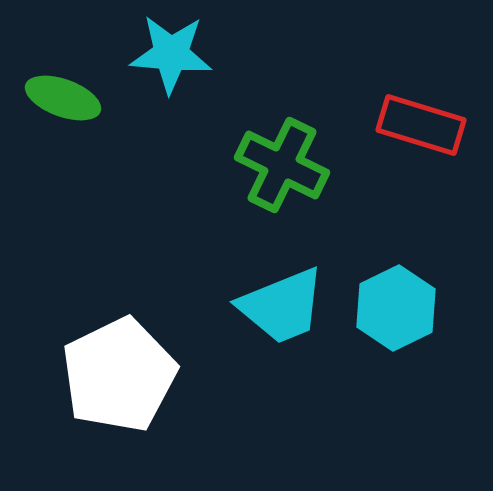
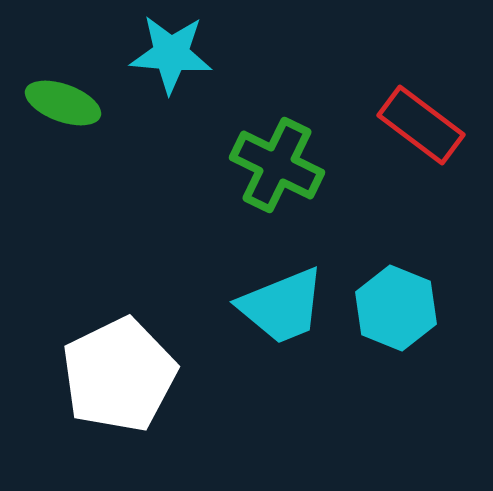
green ellipse: moved 5 px down
red rectangle: rotated 20 degrees clockwise
green cross: moved 5 px left
cyan hexagon: rotated 12 degrees counterclockwise
